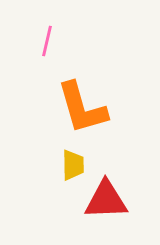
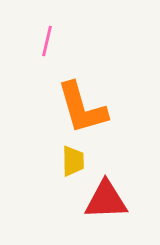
yellow trapezoid: moved 4 px up
